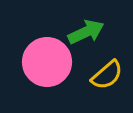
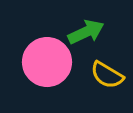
yellow semicircle: rotated 72 degrees clockwise
